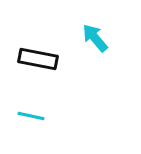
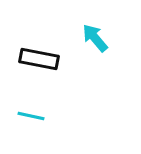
black rectangle: moved 1 px right
